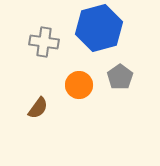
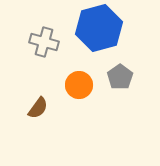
gray cross: rotated 8 degrees clockwise
